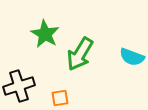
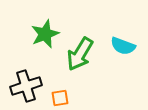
green star: rotated 20 degrees clockwise
cyan semicircle: moved 9 px left, 11 px up
black cross: moved 7 px right
